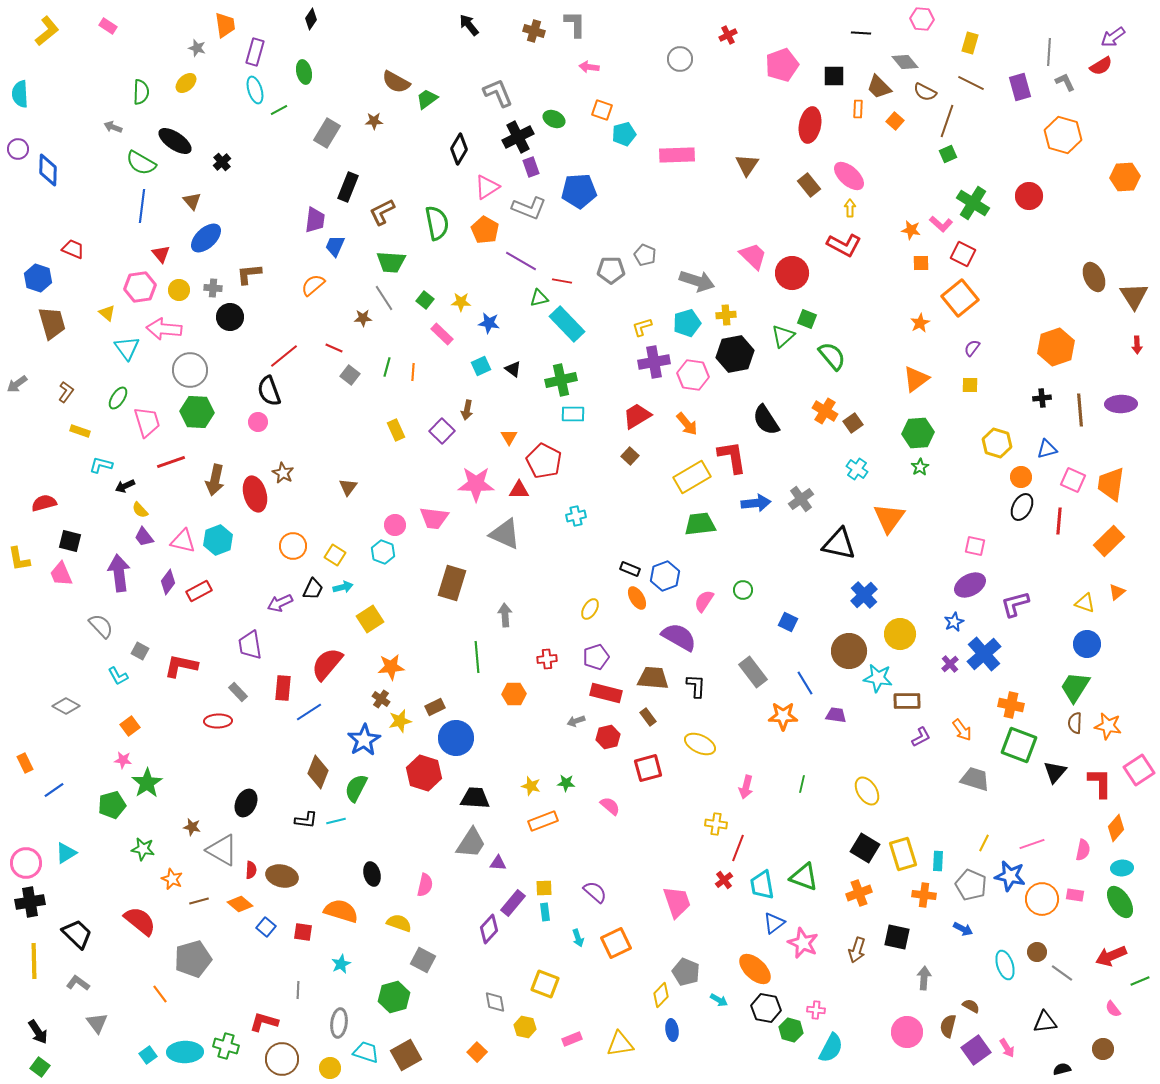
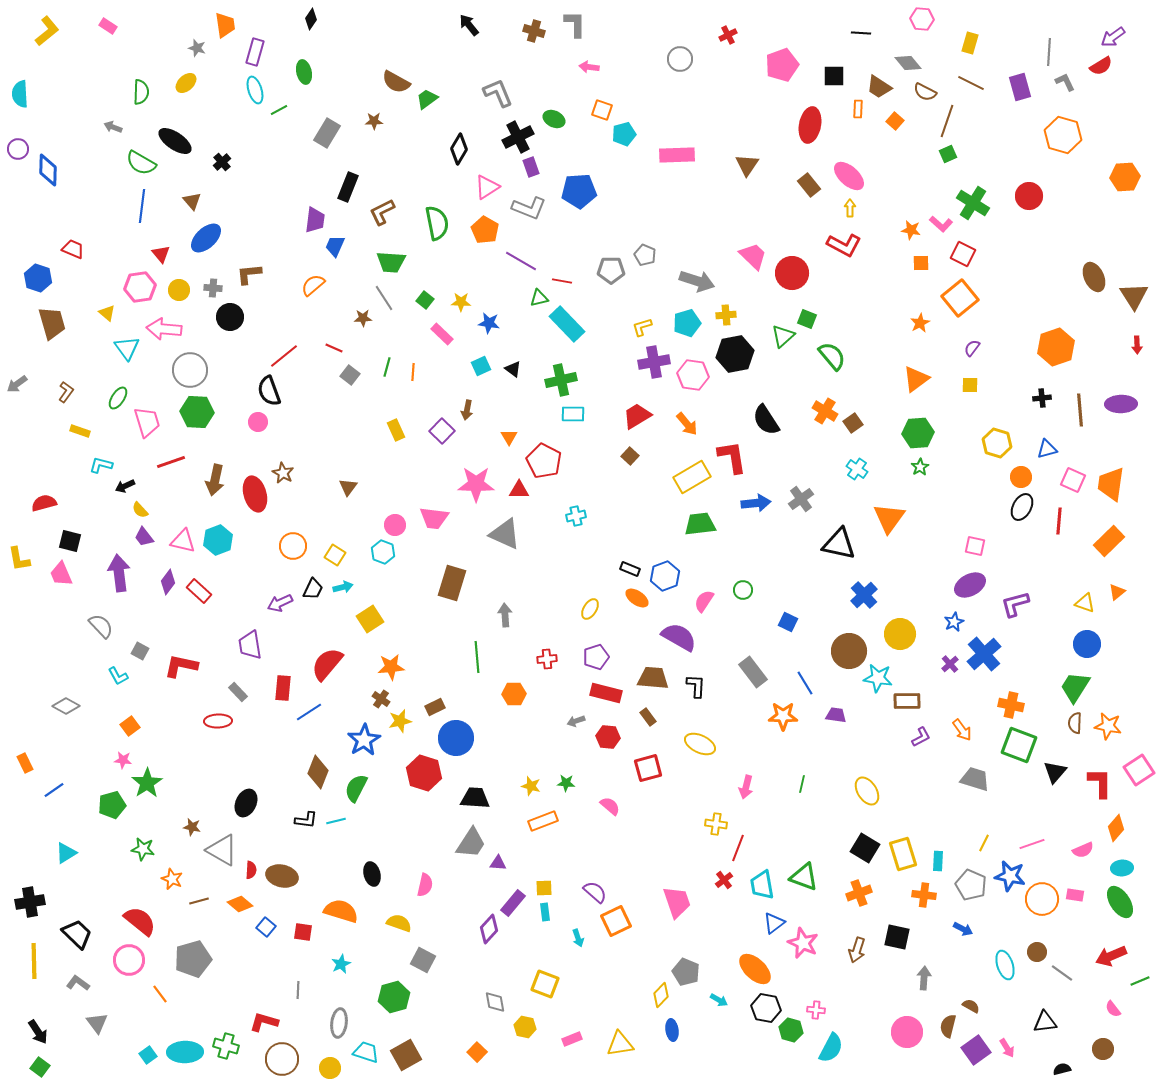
gray diamond at (905, 62): moved 3 px right, 1 px down
brown trapezoid at (879, 87): rotated 12 degrees counterclockwise
red rectangle at (199, 591): rotated 70 degrees clockwise
orange ellipse at (637, 598): rotated 25 degrees counterclockwise
red hexagon at (608, 737): rotated 20 degrees clockwise
pink semicircle at (1083, 850): rotated 55 degrees clockwise
pink circle at (26, 863): moved 103 px right, 97 px down
orange square at (616, 943): moved 22 px up
